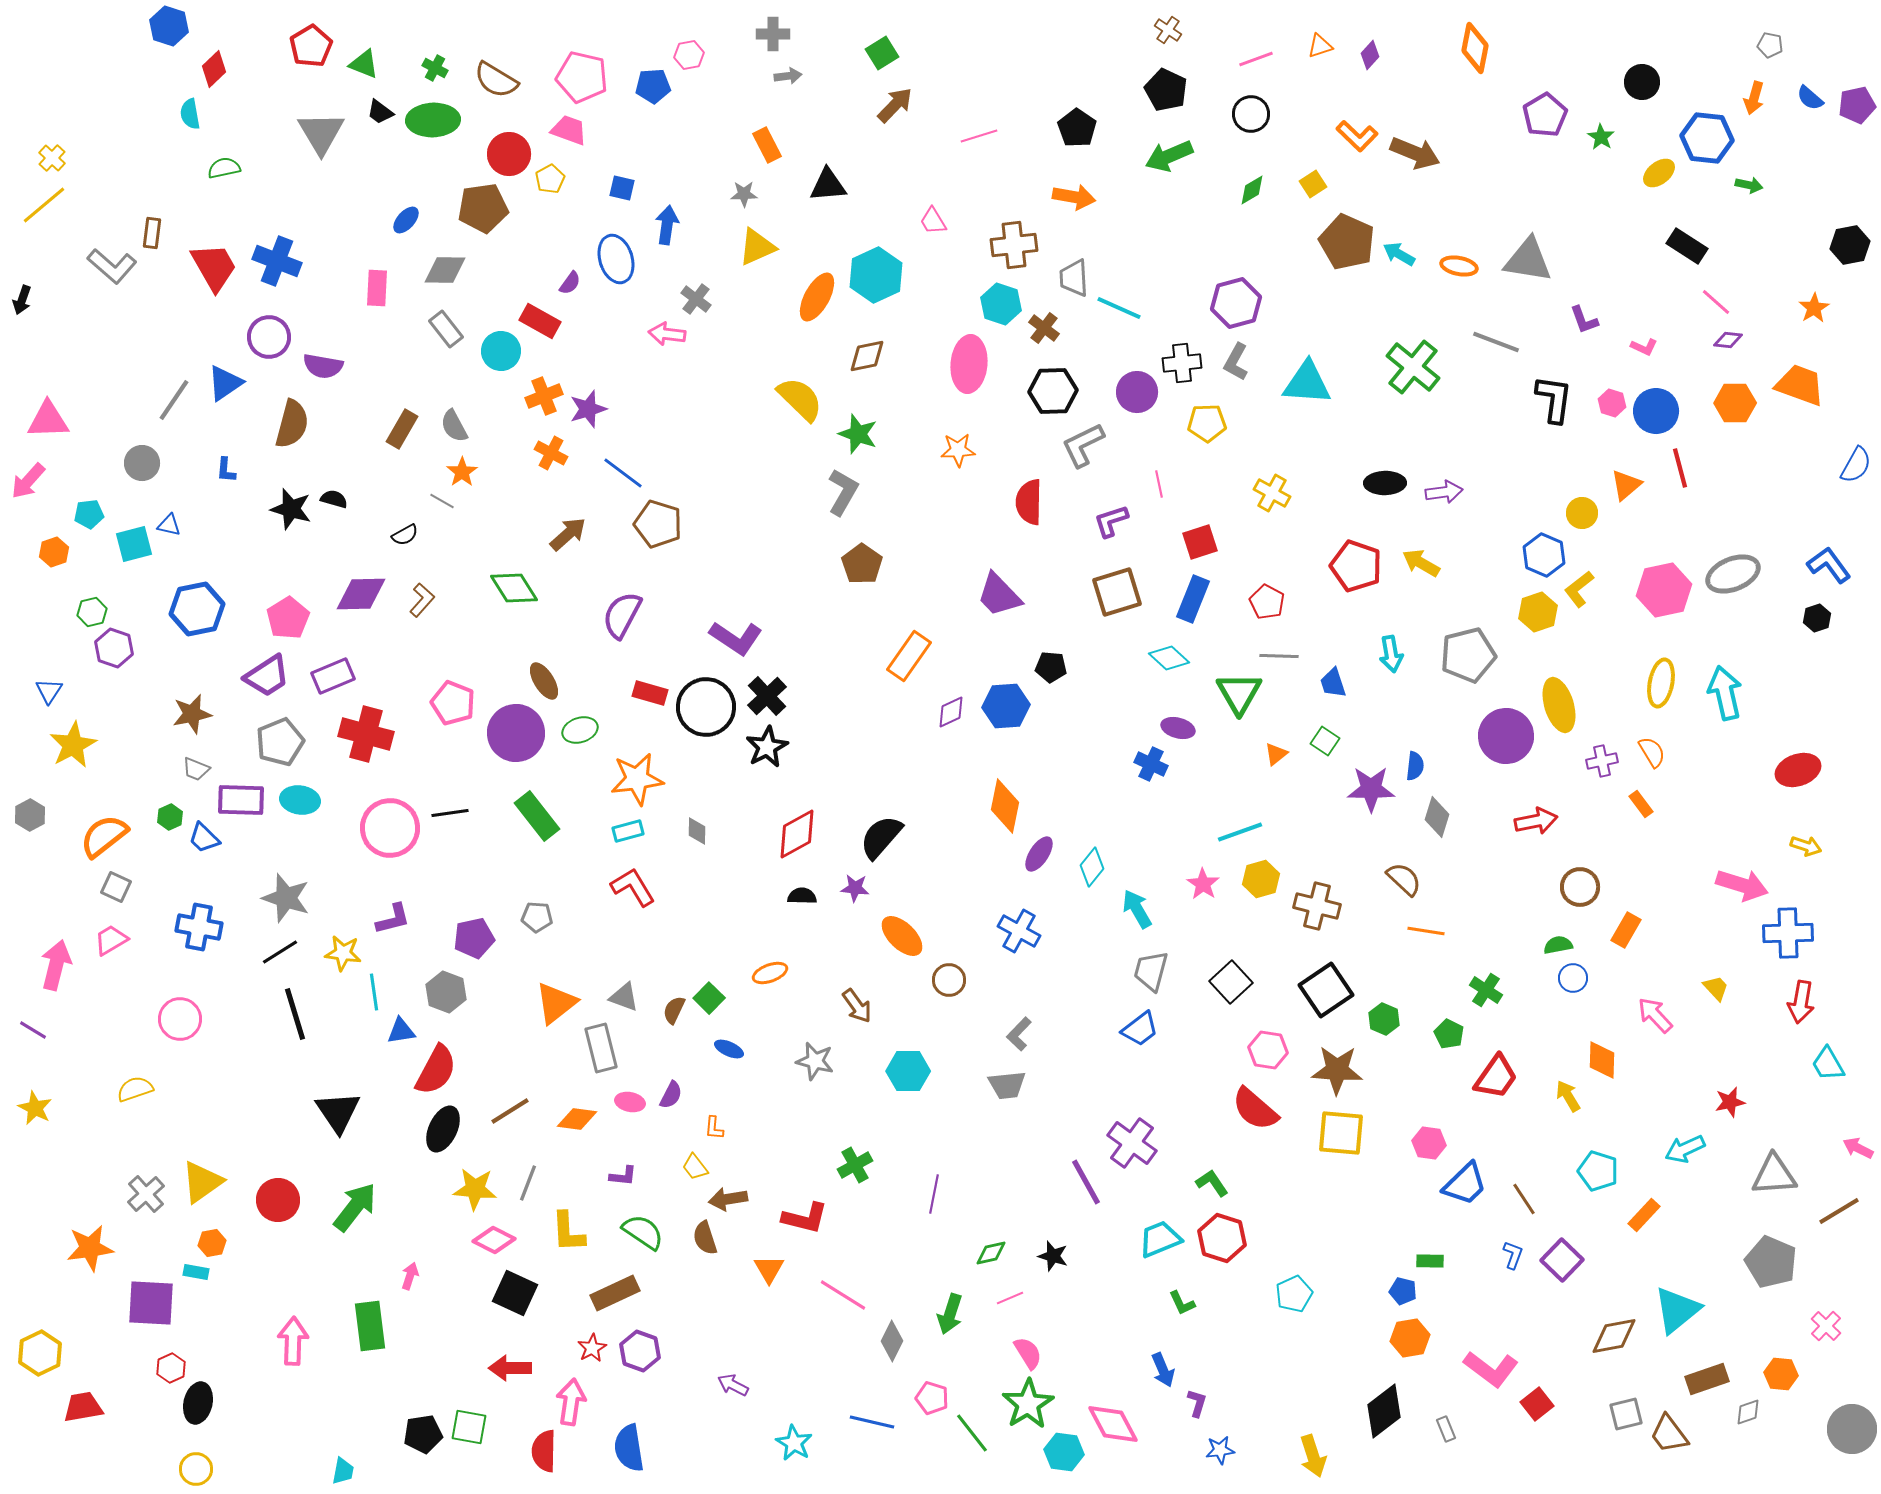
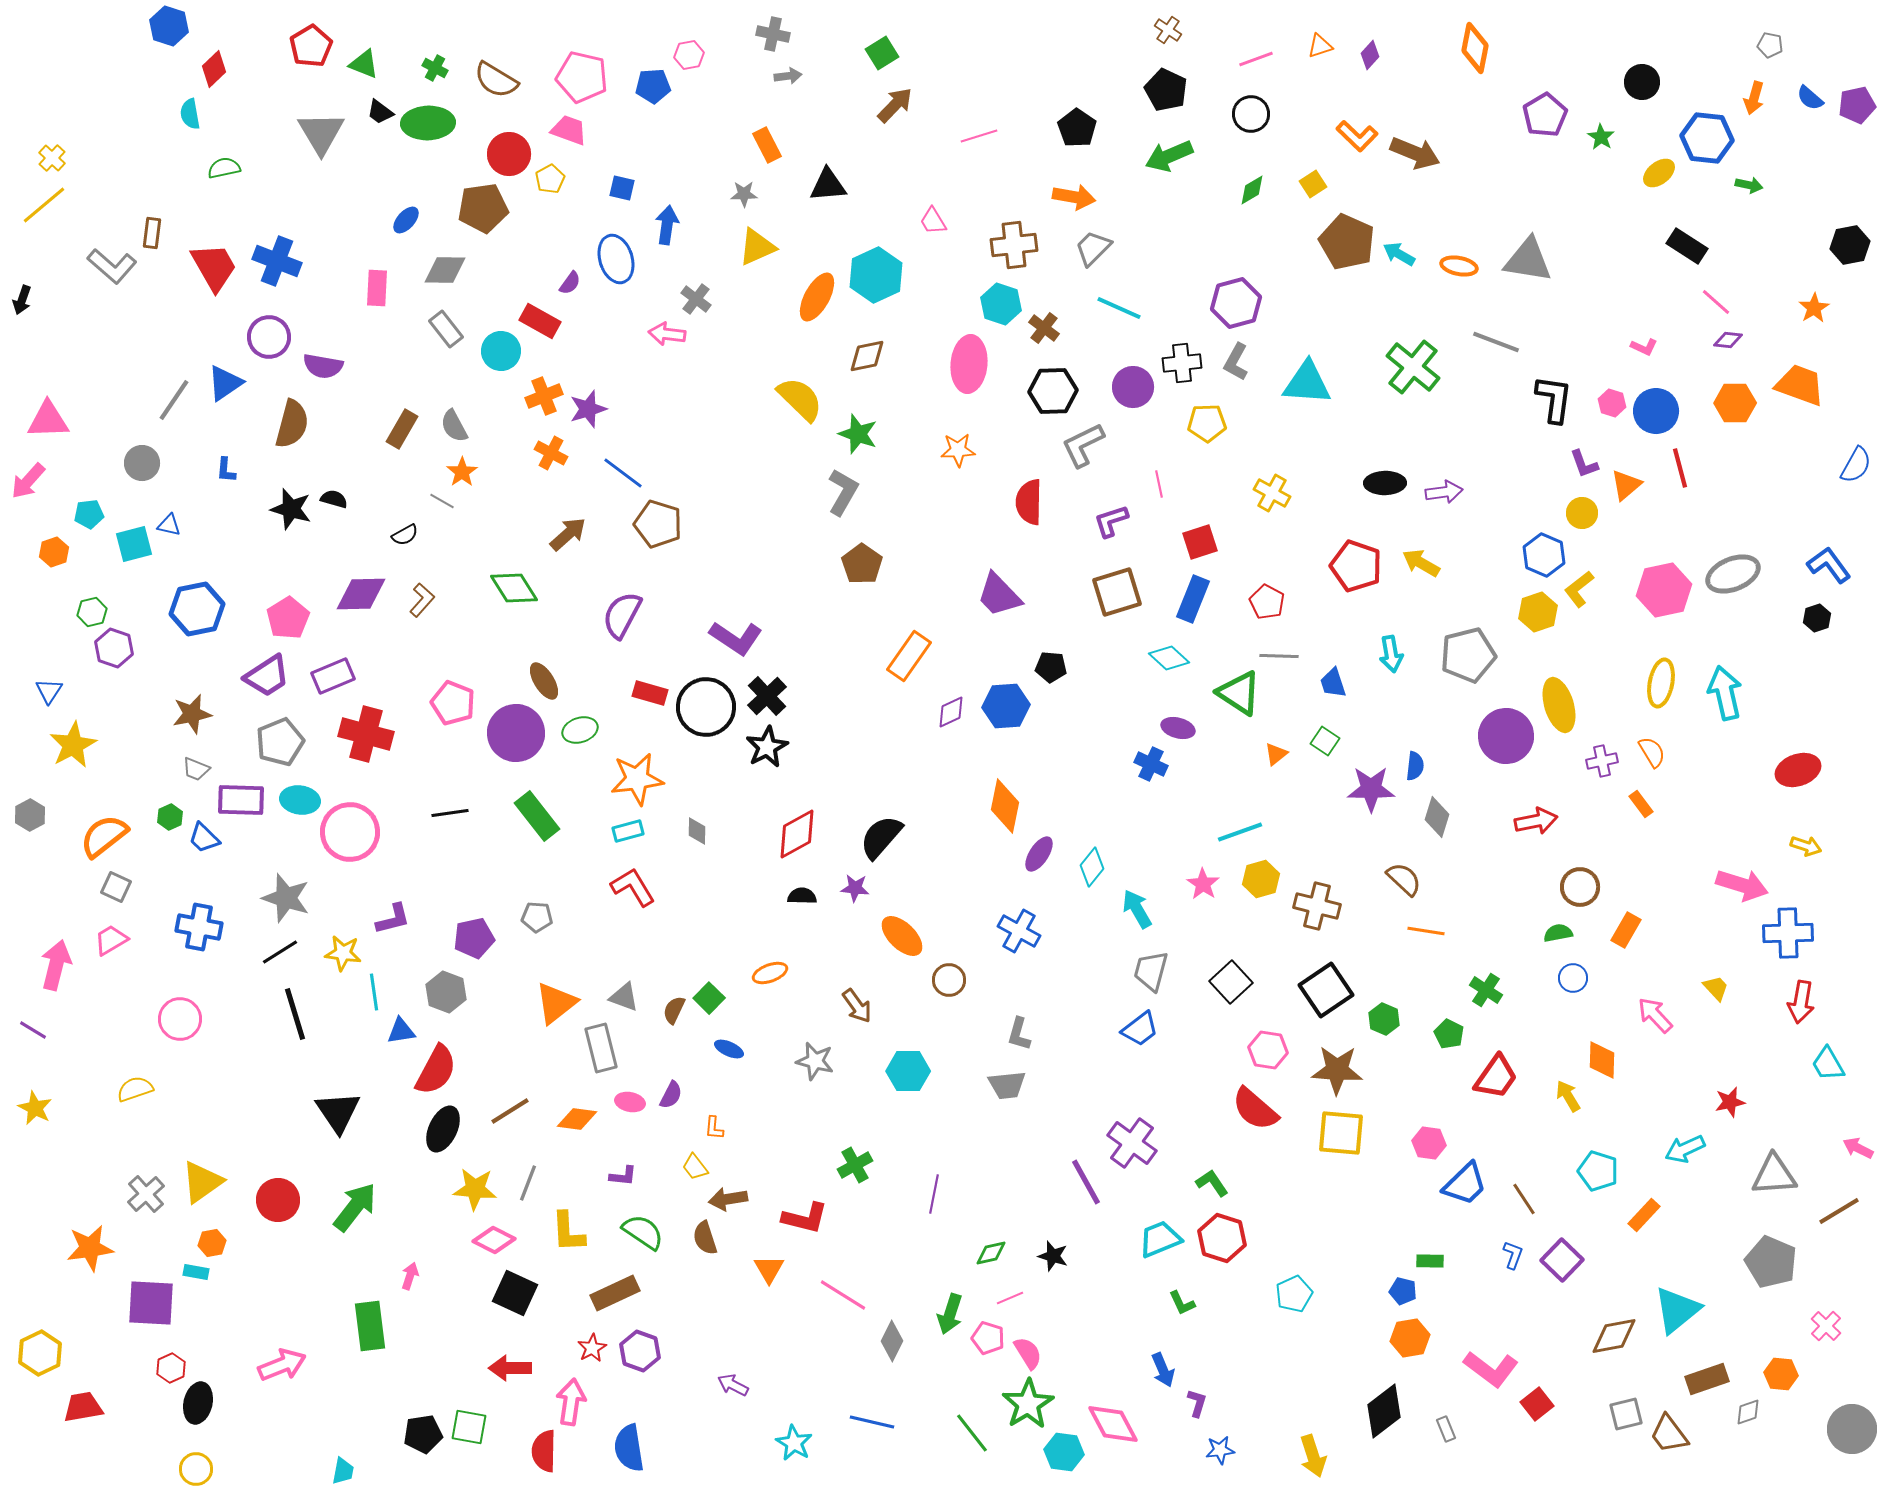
gray cross at (773, 34): rotated 12 degrees clockwise
green ellipse at (433, 120): moved 5 px left, 3 px down
gray trapezoid at (1074, 278): moved 19 px right, 30 px up; rotated 48 degrees clockwise
purple L-shape at (1584, 320): moved 144 px down
purple circle at (1137, 392): moved 4 px left, 5 px up
green triangle at (1239, 693): rotated 27 degrees counterclockwise
pink circle at (390, 828): moved 40 px left, 4 px down
green semicircle at (1558, 945): moved 12 px up
gray L-shape at (1019, 1034): rotated 28 degrees counterclockwise
pink arrow at (293, 1341): moved 11 px left, 24 px down; rotated 66 degrees clockwise
pink pentagon at (932, 1398): moved 56 px right, 60 px up
